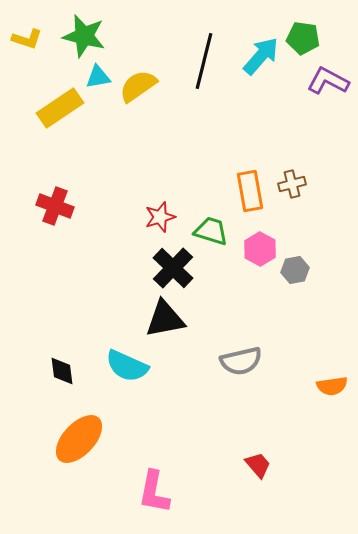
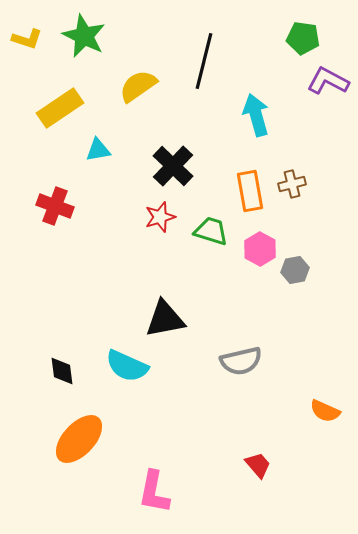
green star: rotated 12 degrees clockwise
cyan arrow: moved 5 px left, 59 px down; rotated 57 degrees counterclockwise
cyan triangle: moved 73 px down
black cross: moved 102 px up
orange semicircle: moved 7 px left, 25 px down; rotated 32 degrees clockwise
